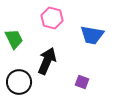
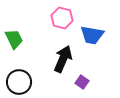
pink hexagon: moved 10 px right
black arrow: moved 16 px right, 2 px up
purple square: rotated 16 degrees clockwise
